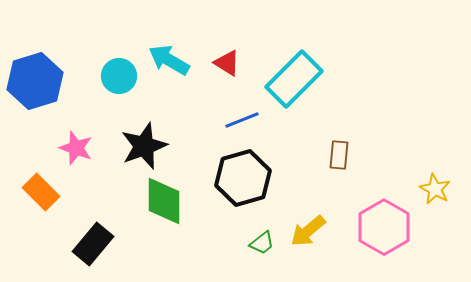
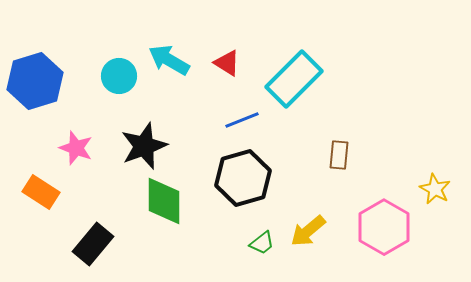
orange rectangle: rotated 12 degrees counterclockwise
